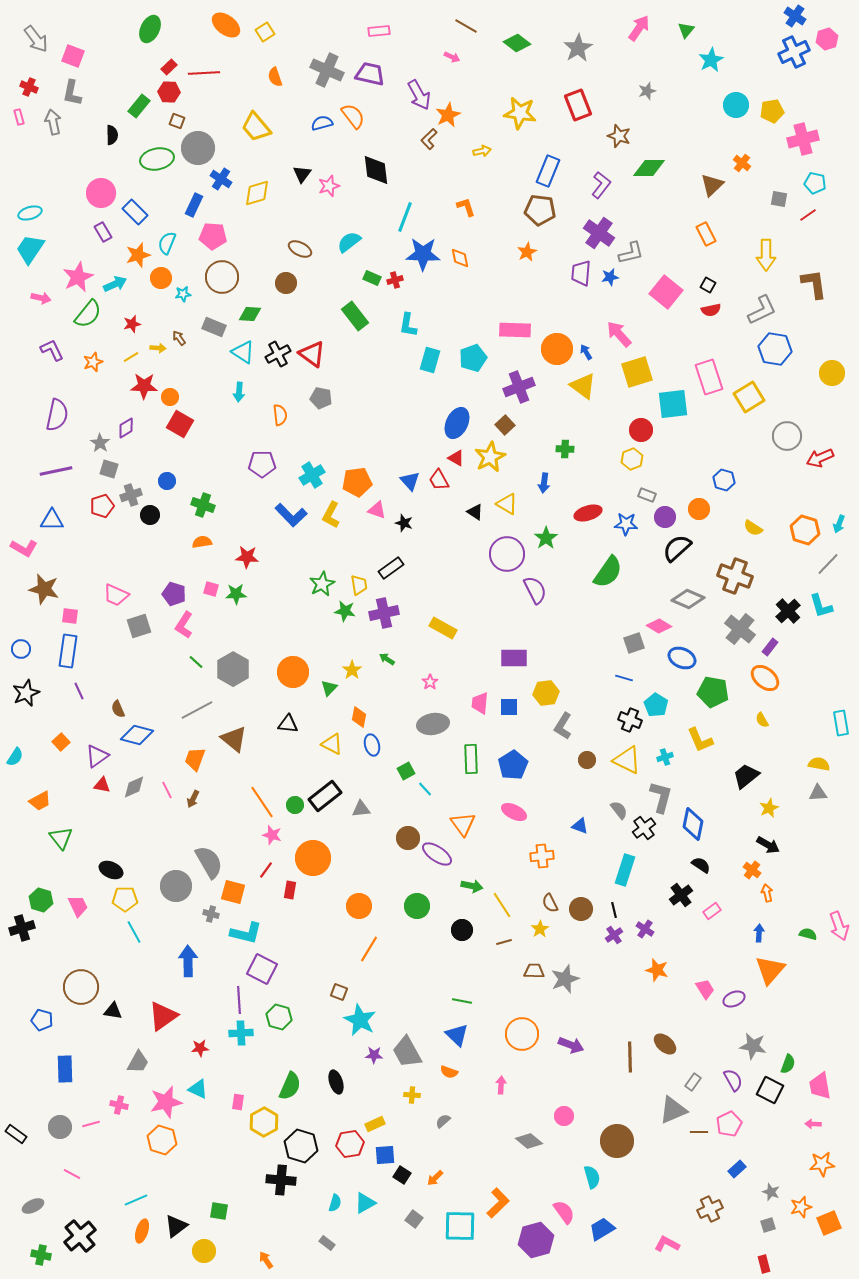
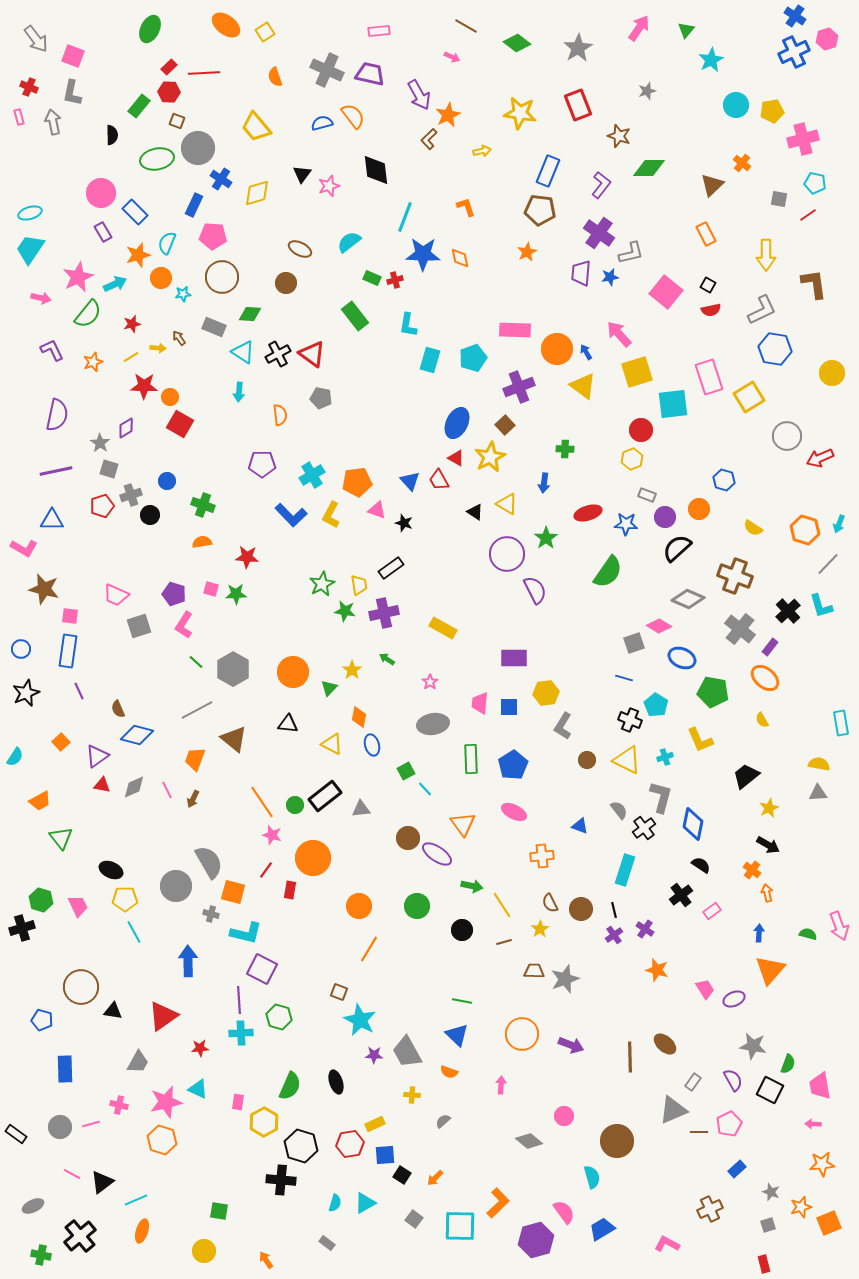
black triangle at (176, 1226): moved 74 px left, 44 px up
